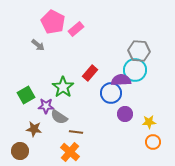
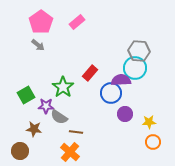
pink pentagon: moved 12 px left; rotated 10 degrees clockwise
pink rectangle: moved 1 px right, 7 px up
cyan circle: moved 2 px up
